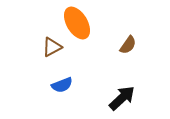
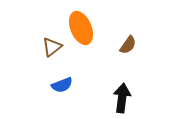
orange ellipse: moved 4 px right, 5 px down; rotated 8 degrees clockwise
brown triangle: rotated 10 degrees counterclockwise
black arrow: rotated 40 degrees counterclockwise
